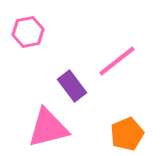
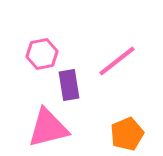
pink hexagon: moved 14 px right, 22 px down
purple rectangle: moved 3 px left, 1 px up; rotated 28 degrees clockwise
